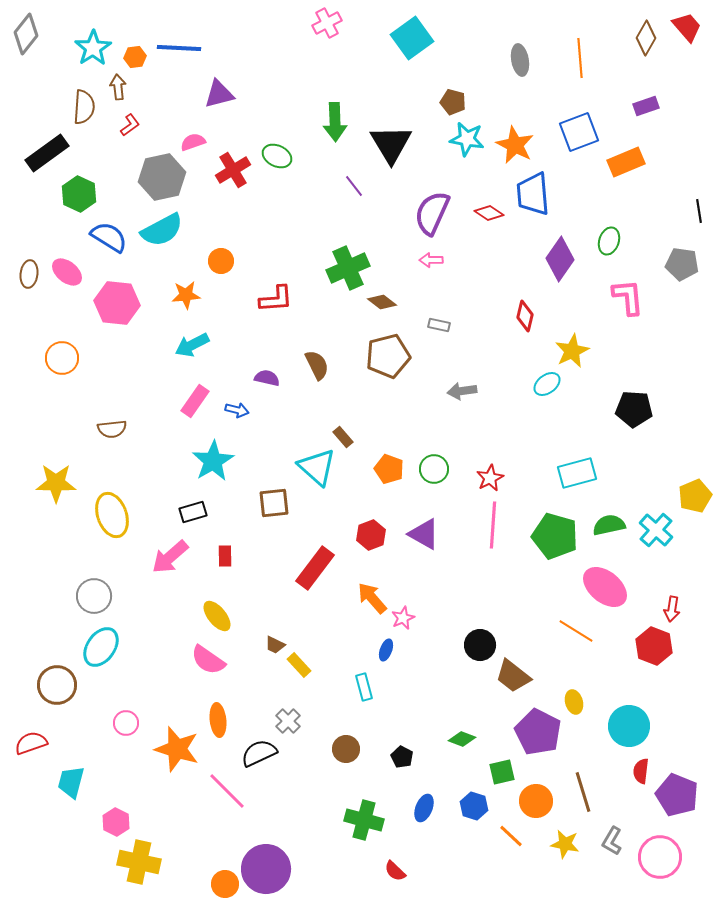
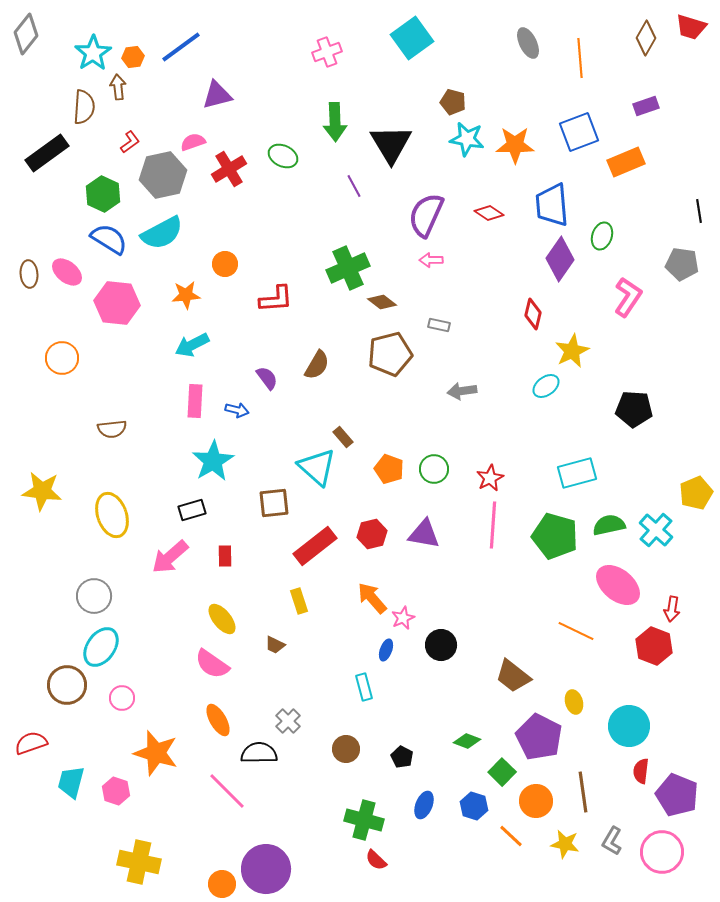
pink cross at (327, 23): moved 29 px down; rotated 8 degrees clockwise
red trapezoid at (687, 27): moved 4 px right; rotated 148 degrees clockwise
cyan star at (93, 48): moved 5 px down
blue line at (179, 48): moved 2 px right, 1 px up; rotated 39 degrees counterclockwise
orange hexagon at (135, 57): moved 2 px left
gray ellipse at (520, 60): moved 8 px right, 17 px up; rotated 16 degrees counterclockwise
purple triangle at (219, 94): moved 2 px left, 1 px down
red L-shape at (130, 125): moved 17 px down
orange star at (515, 145): rotated 27 degrees counterclockwise
green ellipse at (277, 156): moved 6 px right
red cross at (233, 170): moved 4 px left, 1 px up
gray hexagon at (162, 177): moved 1 px right, 2 px up
purple line at (354, 186): rotated 10 degrees clockwise
green hexagon at (79, 194): moved 24 px right
blue trapezoid at (533, 194): moved 19 px right, 11 px down
purple semicircle at (432, 213): moved 6 px left, 2 px down
cyan semicircle at (162, 230): moved 3 px down
blue semicircle at (109, 237): moved 2 px down
green ellipse at (609, 241): moved 7 px left, 5 px up
orange circle at (221, 261): moved 4 px right, 3 px down
brown ellipse at (29, 274): rotated 12 degrees counterclockwise
pink L-shape at (628, 297): rotated 39 degrees clockwise
red diamond at (525, 316): moved 8 px right, 2 px up
brown pentagon at (388, 356): moved 2 px right, 2 px up
brown semicircle at (317, 365): rotated 56 degrees clockwise
purple semicircle at (267, 378): rotated 40 degrees clockwise
cyan ellipse at (547, 384): moved 1 px left, 2 px down
pink rectangle at (195, 401): rotated 32 degrees counterclockwise
yellow star at (56, 483): moved 14 px left, 8 px down; rotated 6 degrees clockwise
yellow pentagon at (695, 496): moved 1 px right, 3 px up
black rectangle at (193, 512): moved 1 px left, 2 px up
purple triangle at (424, 534): rotated 20 degrees counterclockwise
red hexagon at (371, 535): moved 1 px right, 1 px up; rotated 8 degrees clockwise
red rectangle at (315, 568): moved 22 px up; rotated 15 degrees clockwise
pink ellipse at (605, 587): moved 13 px right, 2 px up
yellow ellipse at (217, 616): moved 5 px right, 3 px down
orange line at (576, 631): rotated 6 degrees counterclockwise
black circle at (480, 645): moved 39 px left
pink semicircle at (208, 660): moved 4 px right, 4 px down
yellow rectangle at (299, 665): moved 64 px up; rotated 25 degrees clockwise
brown circle at (57, 685): moved 10 px right
orange ellipse at (218, 720): rotated 24 degrees counterclockwise
pink circle at (126, 723): moved 4 px left, 25 px up
purple pentagon at (538, 732): moved 1 px right, 5 px down
green diamond at (462, 739): moved 5 px right, 2 px down
orange star at (177, 749): moved 21 px left, 4 px down
black semicircle at (259, 753): rotated 24 degrees clockwise
green square at (502, 772): rotated 32 degrees counterclockwise
brown line at (583, 792): rotated 9 degrees clockwise
blue ellipse at (424, 808): moved 3 px up
pink hexagon at (116, 822): moved 31 px up; rotated 8 degrees counterclockwise
pink circle at (660, 857): moved 2 px right, 5 px up
red semicircle at (395, 871): moved 19 px left, 11 px up
orange circle at (225, 884): moved 3 px left
